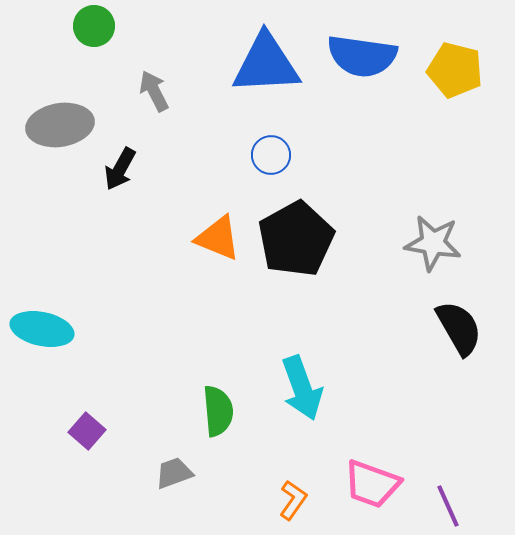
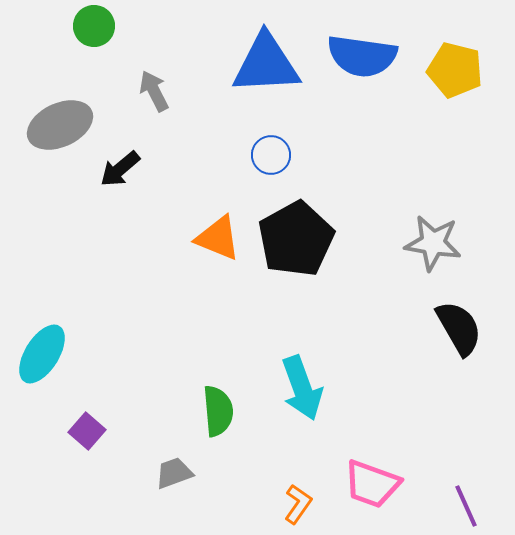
gray ellipse: rotated 16 degrees counterclockwise
black arrow: rotated 21 degrees clockwise
cyan ellipse: moved 25 px down; rotated 70 degrees counterclockwise
orange L-shape: moved 5 px right, 4 px down
purple line: moved 18 px right
